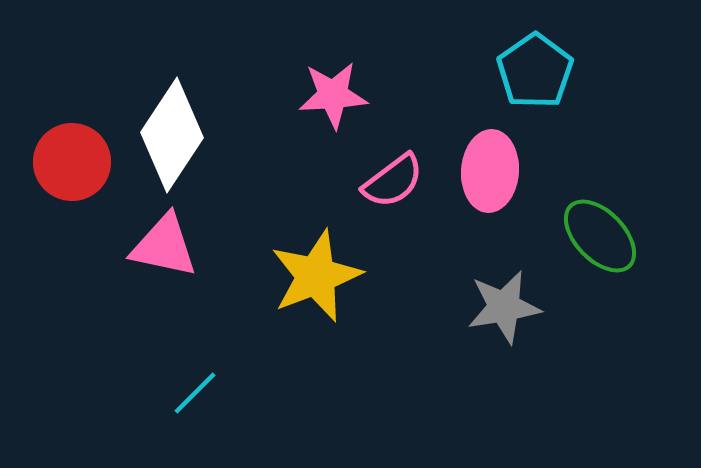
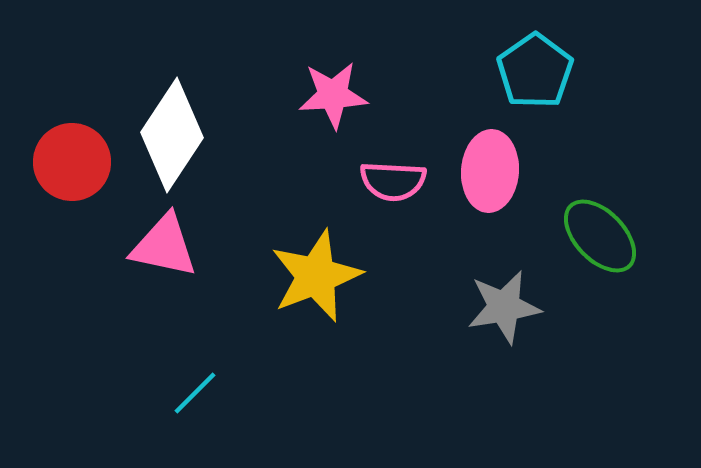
pink semicircle: rotated 40 degrees clockwise
